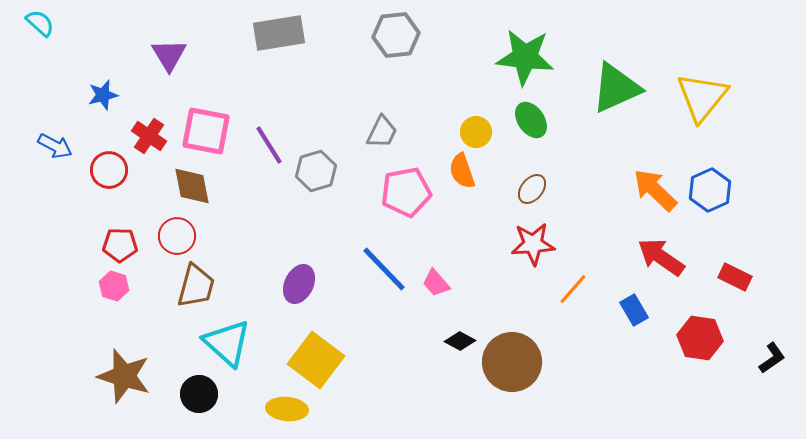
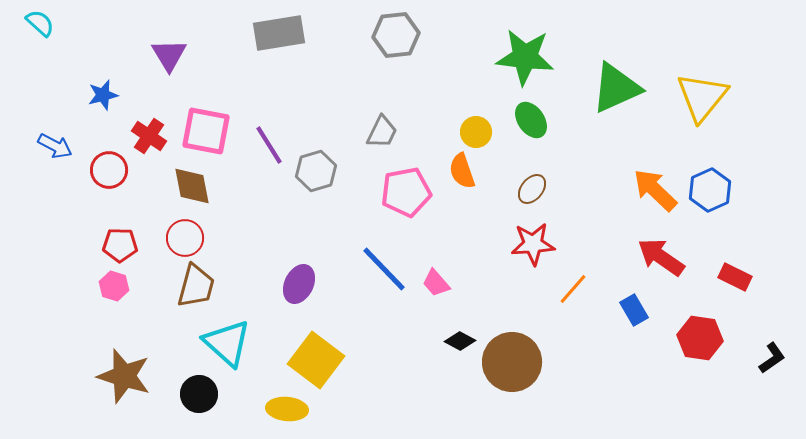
red circle at (177, 236): moved 8 px right, 2 px down
